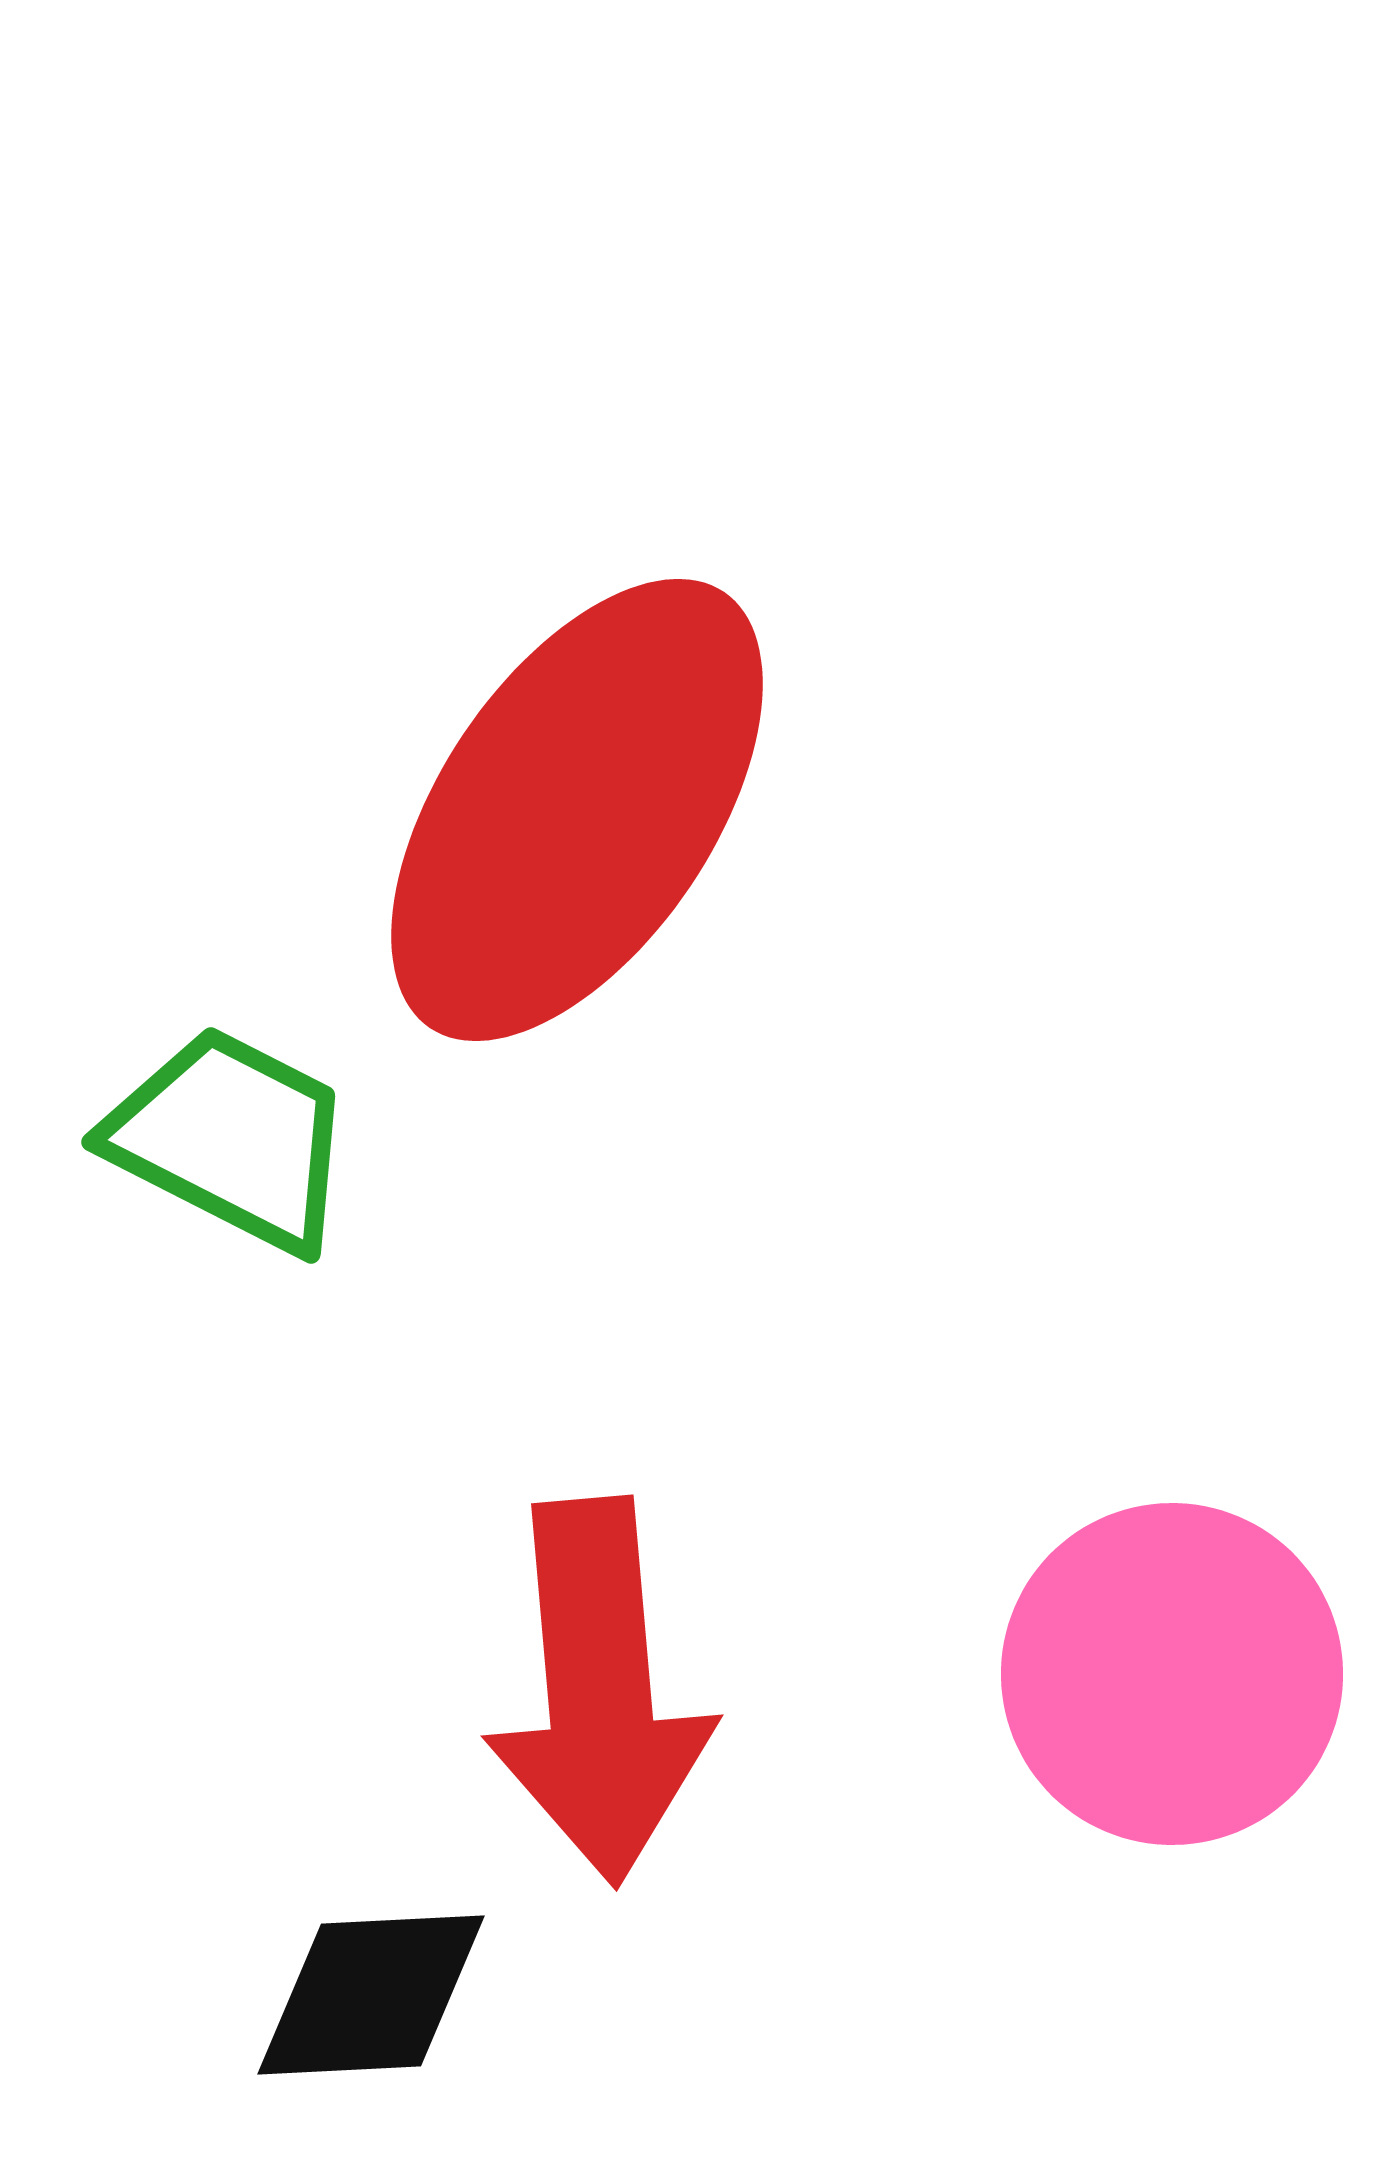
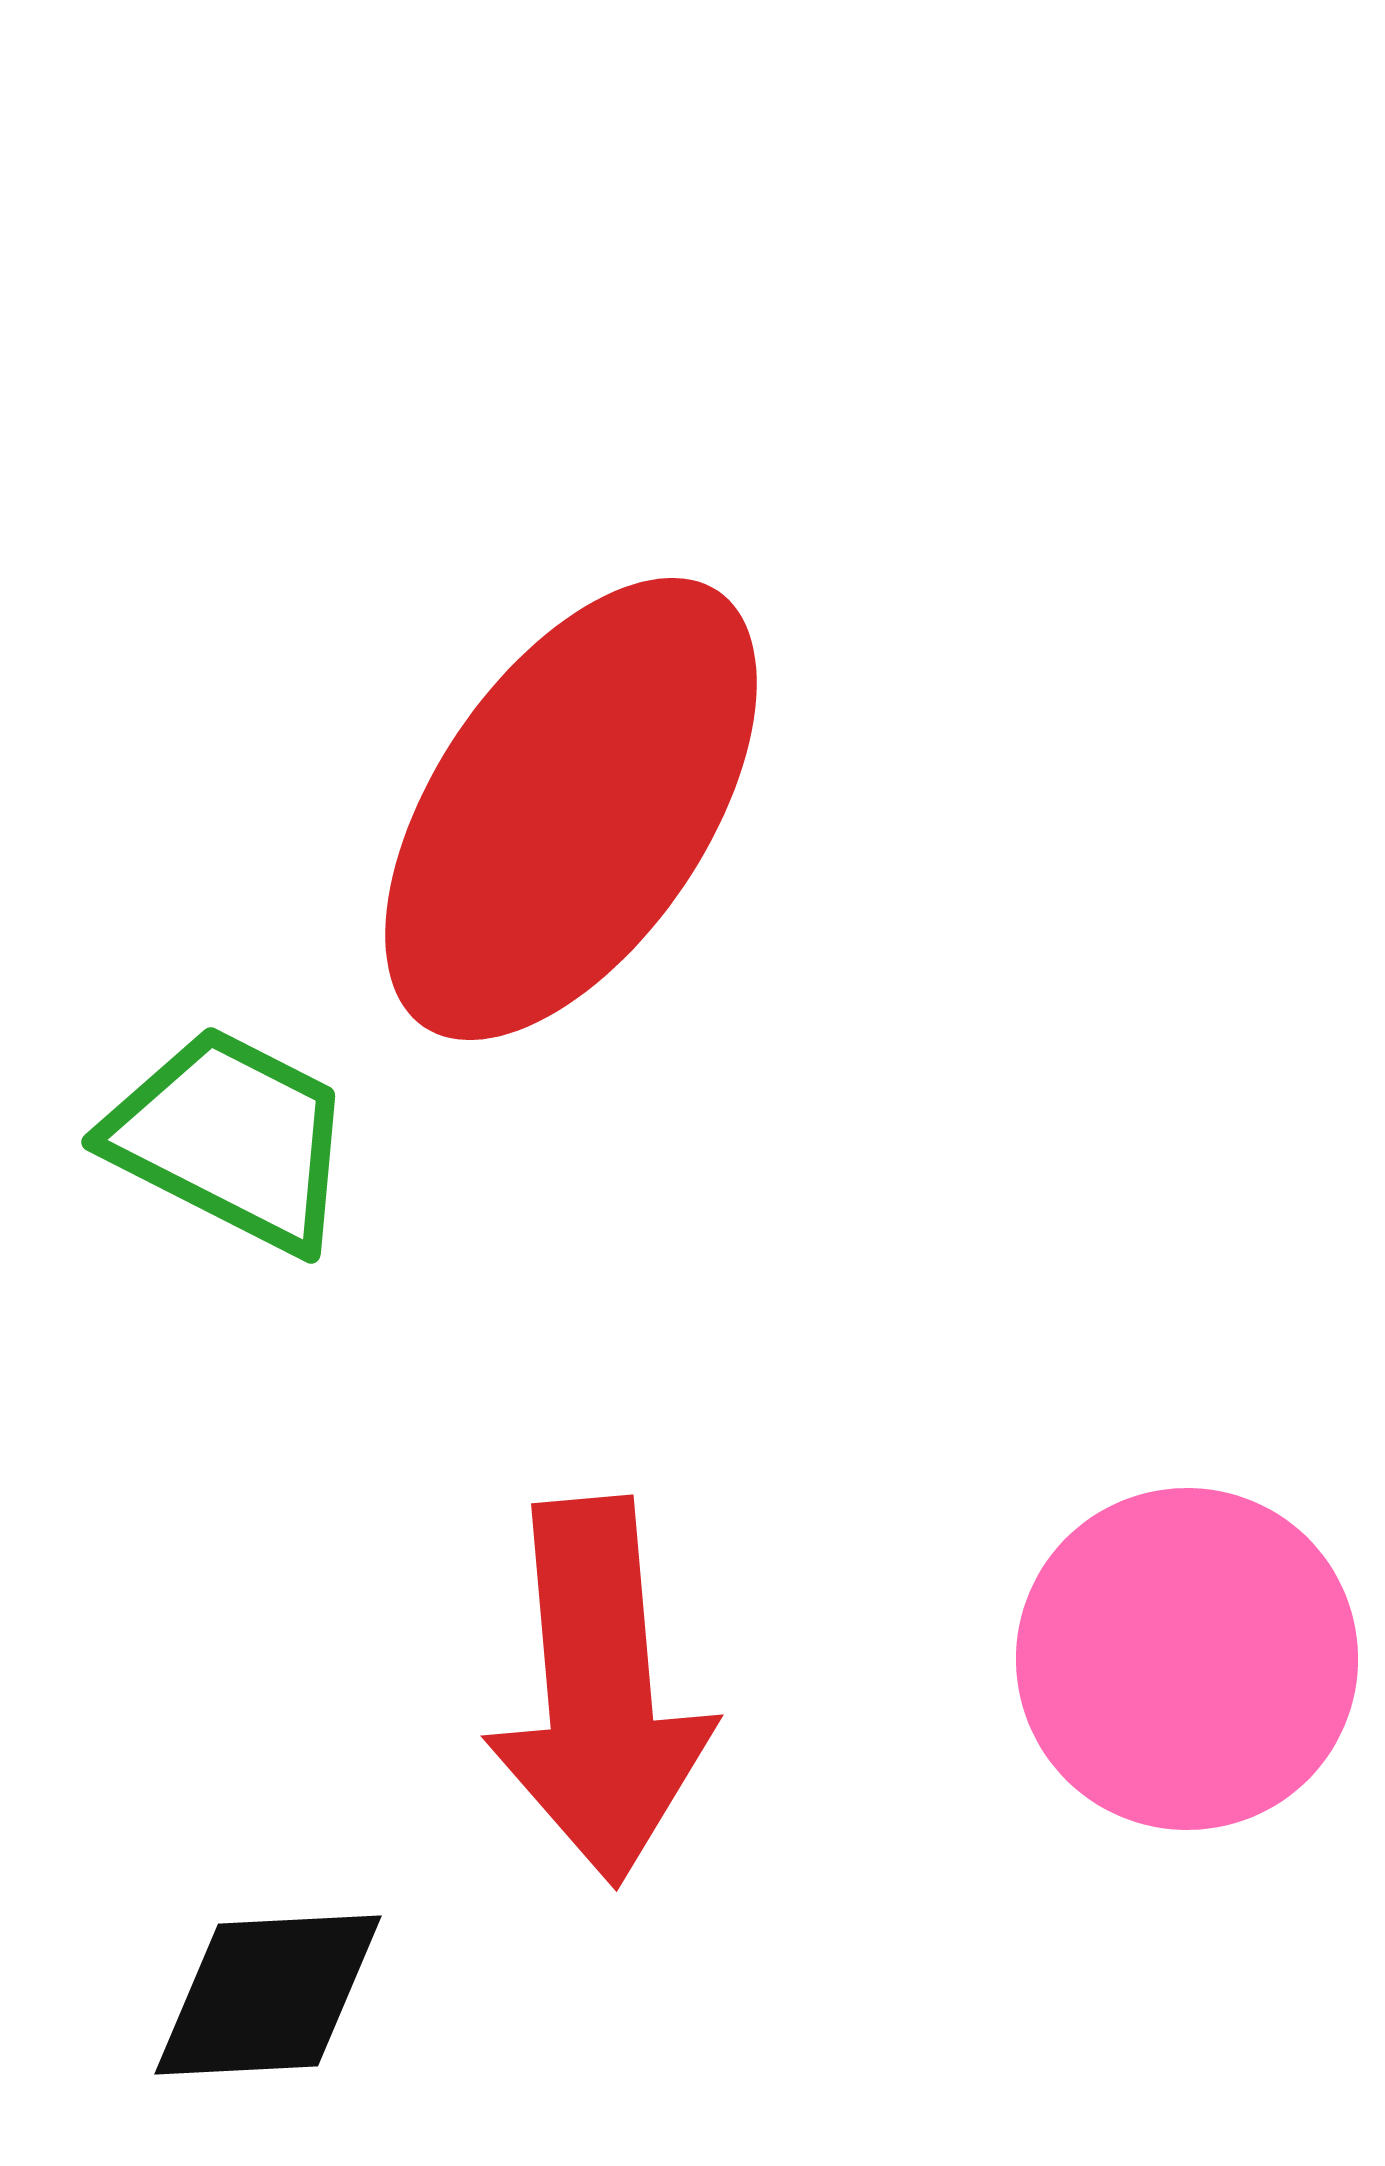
red ellipse: moved 6 px left, 1 px up
pink circle: moved 15 px right, 15 px up
black diamond: moved 103 px left
